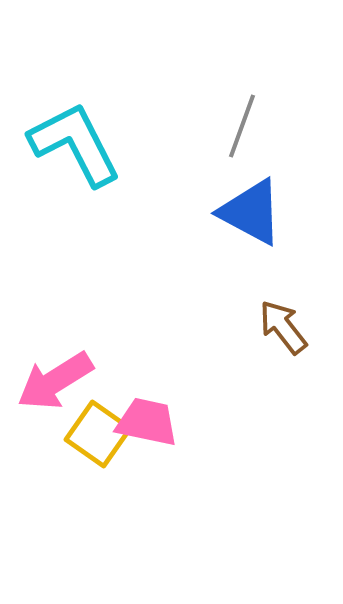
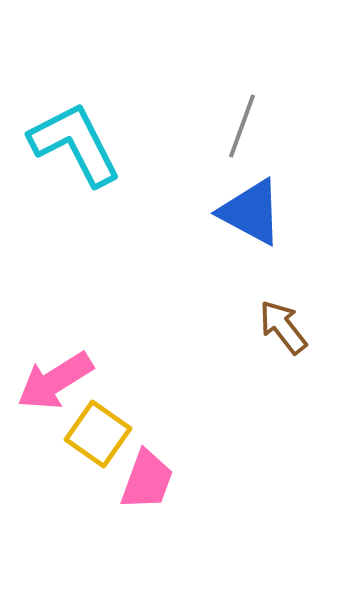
pink trapezoid: moved 58 px down; rotated 98 degrees clockwise
